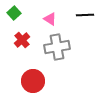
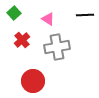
pink triangle: moved 2 px left
